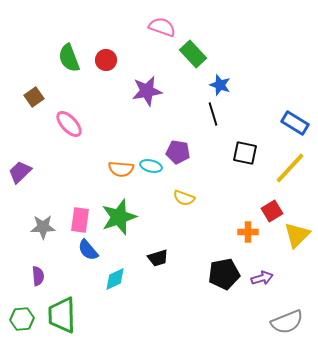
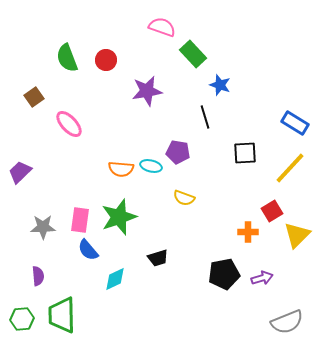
green semicircle: moved 2 px left
black line: moved 8 px left, 3 px down
black square: rotated 15 degrees counterclockwise
